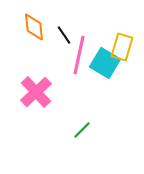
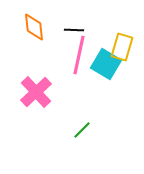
black line: moved 10 px right, 5 px up; rotated 54 degrees counterclockwise
cyan square: moved 1 px right, 1 px down
